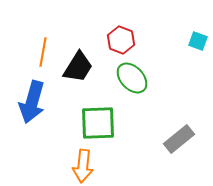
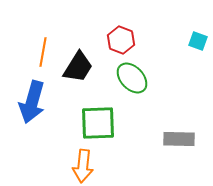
gray rectangle: rotated 40 degrees clockwise
